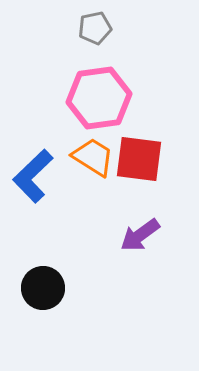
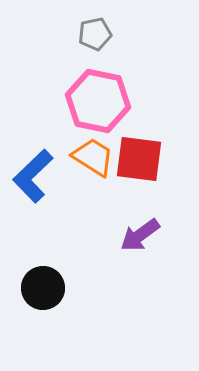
gray pentagon: moved 6 px down
pink hexagon: moved 1 px left, 3 px down; rotated 20 degrees clockwise
